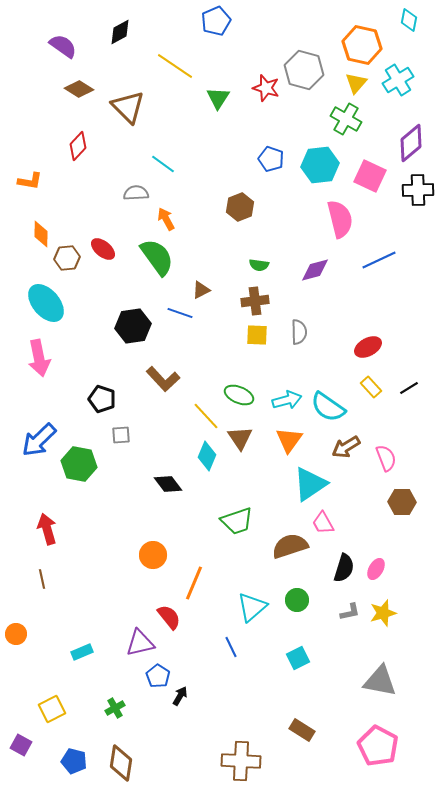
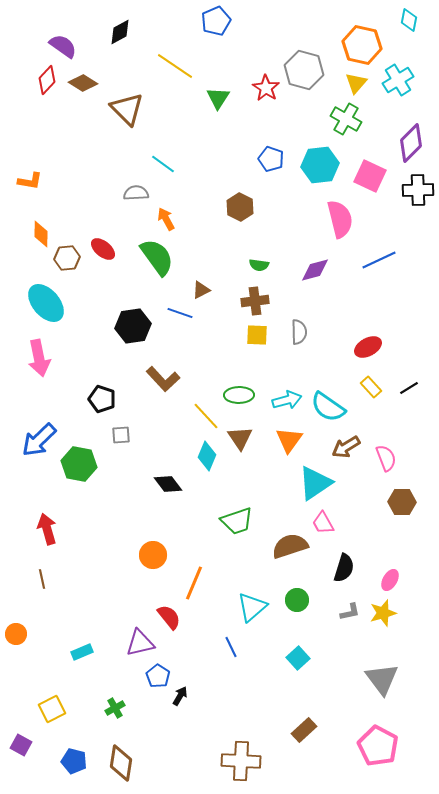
red star at (266, 88): rotated 16 degrees clockwise
brown diamond at (79, 89): moved 4 px right, 6 px up
brown triangle at (128, 107): moved 1 px left, 2 px down
purple diamond at (411, 143): rotated 6 degrees counterclockwise
red diamond at (78, 146): moved 31 px left, 66 px up
brown hexagon at (240, 207): rotated 12 degrees counterclockwise
green ellipse at (239, 395): rotated 24 degrees counterclockwise
cyan triangle at (310, 484): moved 5 px right, 1 px up
pink ellipse at (376, 569): moved 14 px right, 11 px down
cyan square at (298, 658): rotated 15 degrees counterclockwise
gray triangle at (380, 681): moved 2 px right, 2 px up; rotated 42 degrees clockwise
brown rectangle at (302, 730): moved 2 px right; rotated 75 degrees counterclockwise
